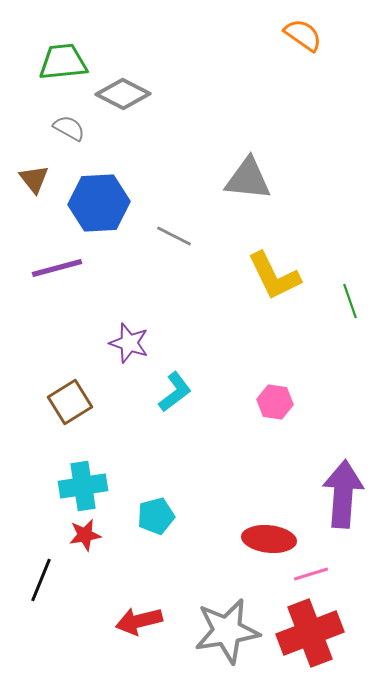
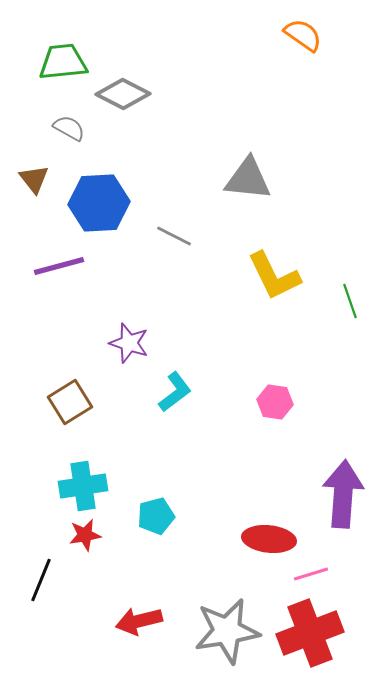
purple line: moved 2 px right, 2 px up
